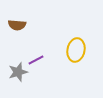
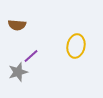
yellow ellipse: moved 4 px up
purple line: moved 5 px left, 4 px up; rotated 14 degrees counterclockwise
